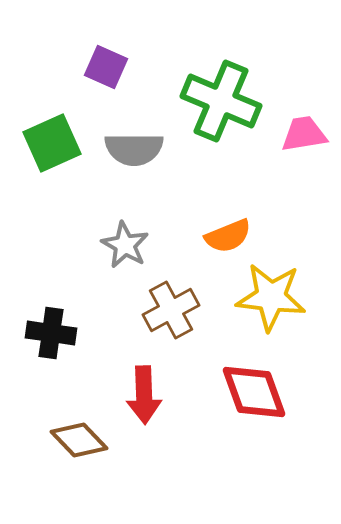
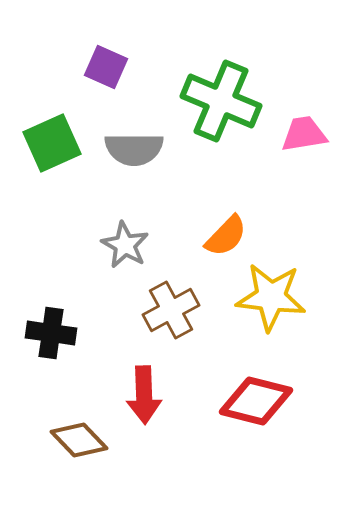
orange semicircle: moved 2 px left; rotated 24 degrees counterclockwise
red diamond: moved 2 px right, 9 px down; rotated 56 degrees counterclockwise
